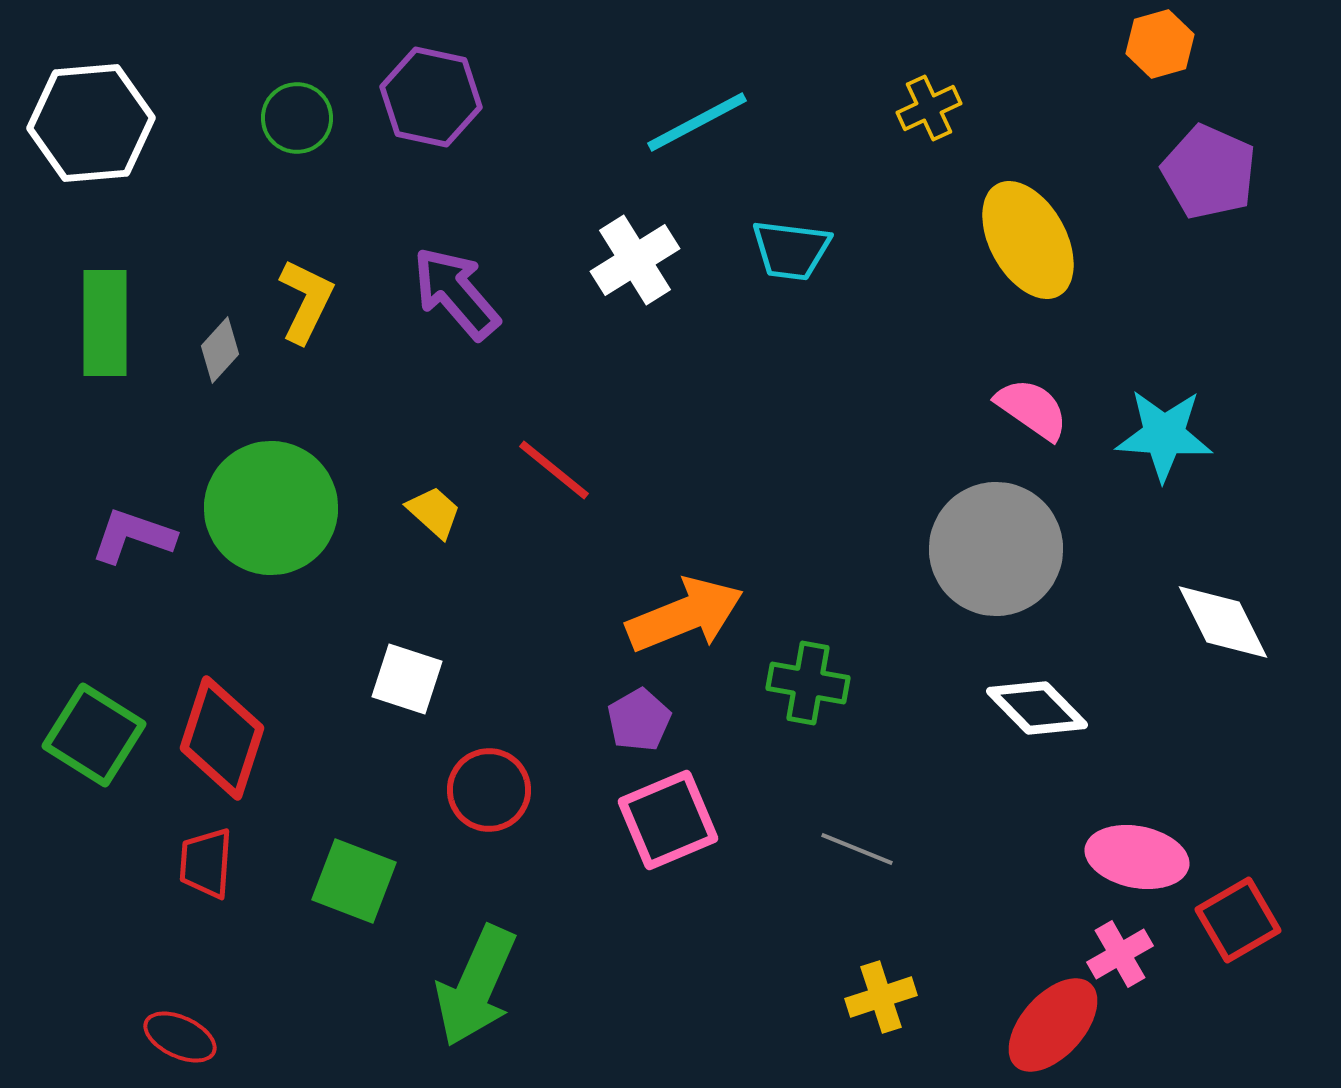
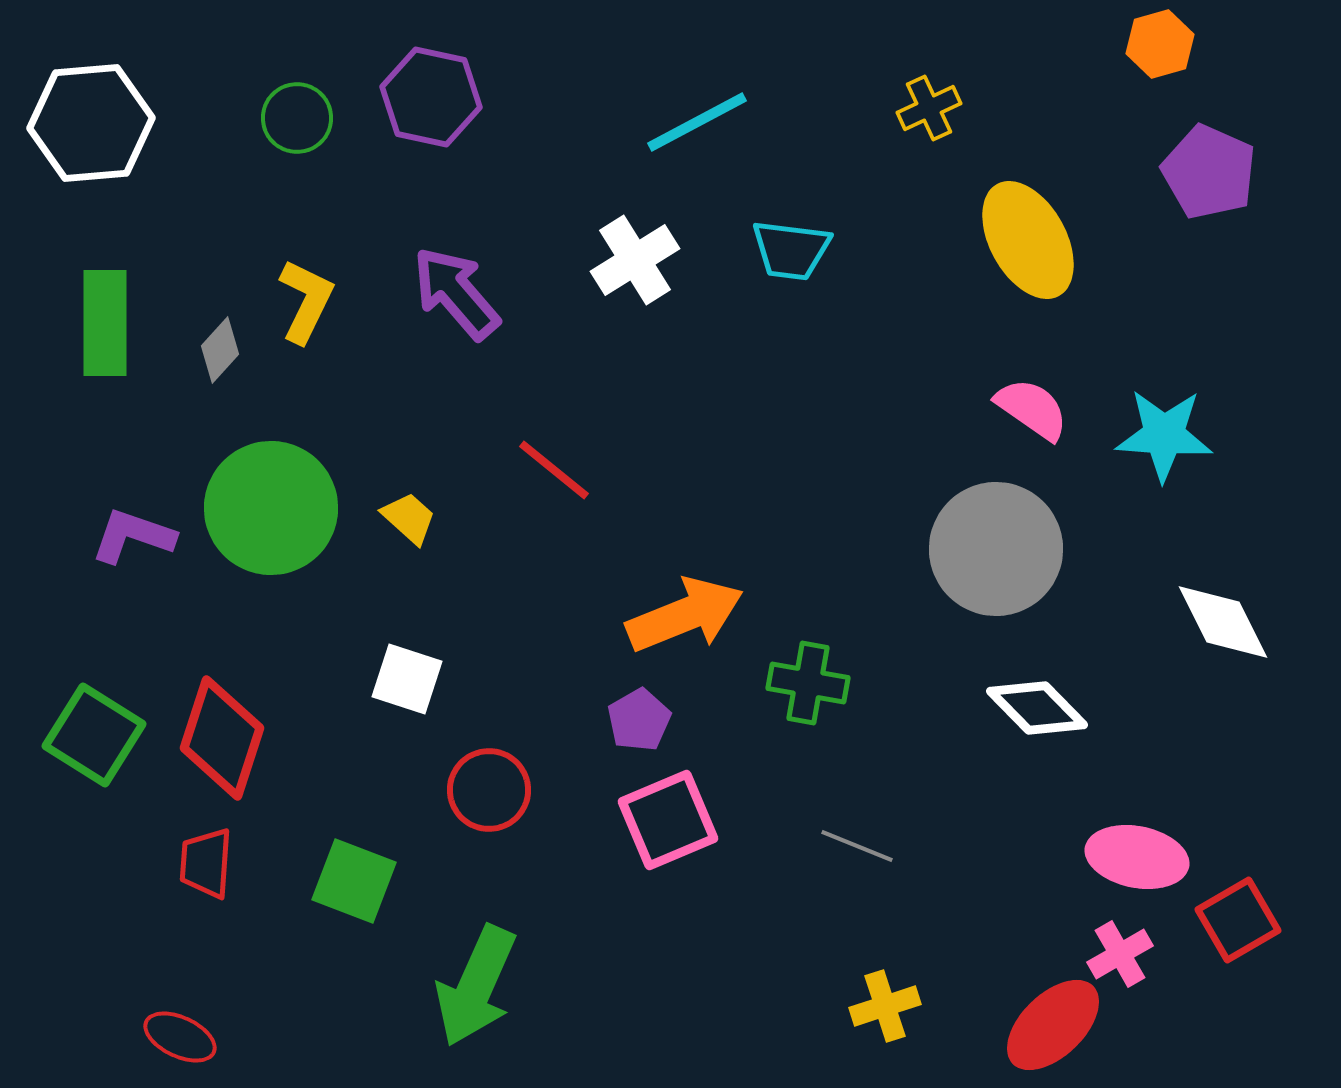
yellow trapezoid at (434, 512): moved 25 px left, 6 px down
gray line at (857, 849): moved 3 px up
yellow cross at (881, 997): moved 4 px right, 9 px down
red ellipse at (1053, 1025): rotated 4 degrees clockwise
